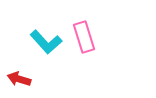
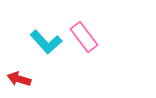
pink rectangle: rotated 20 degrees counterclockwise
